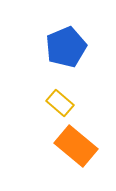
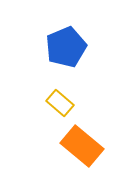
orange rectangle: moved 6 px right
